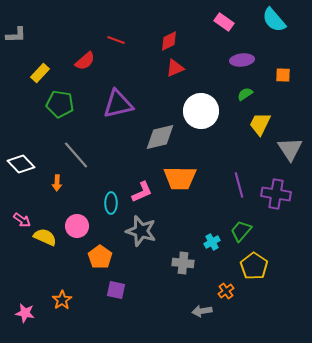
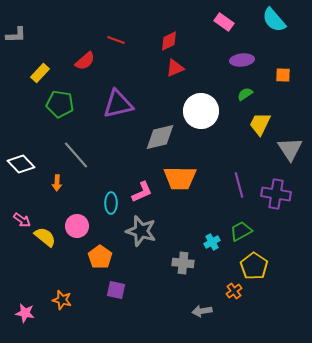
green trapezoid: rotated 20 degrees clockwise
yellow semicircle: rotated 15 degrees clockwise
orange cross: moved 8 px right
orange star: rotated 24 degrees counterclockwise
